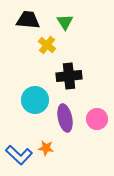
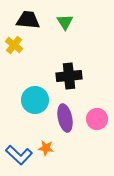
yellow cross: moved 33 px left
